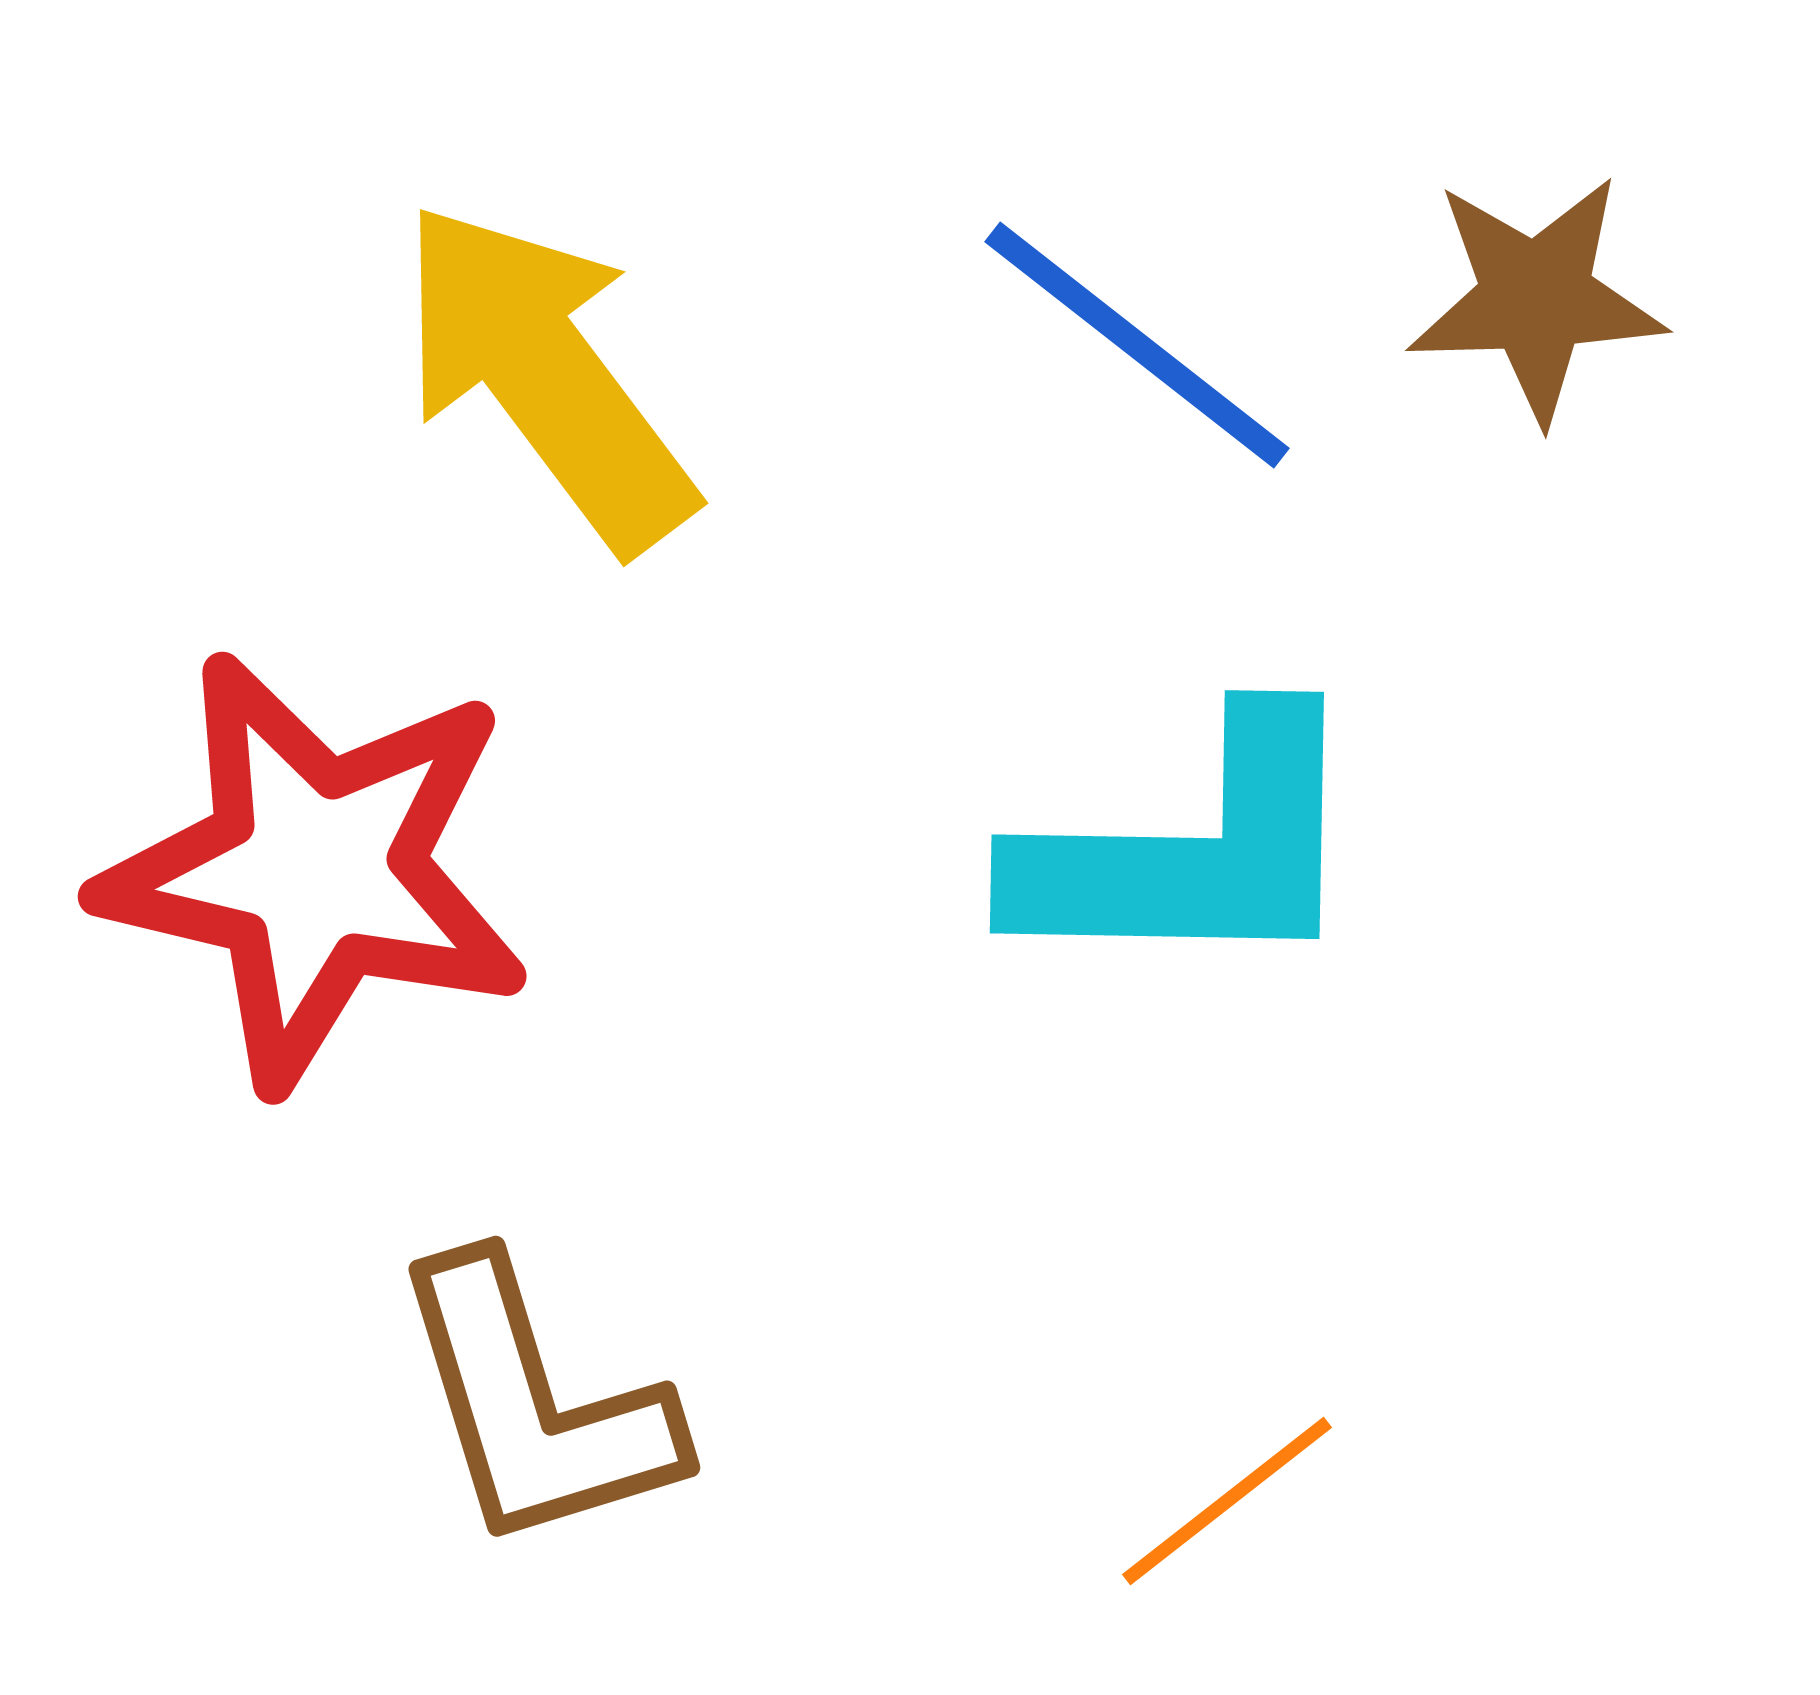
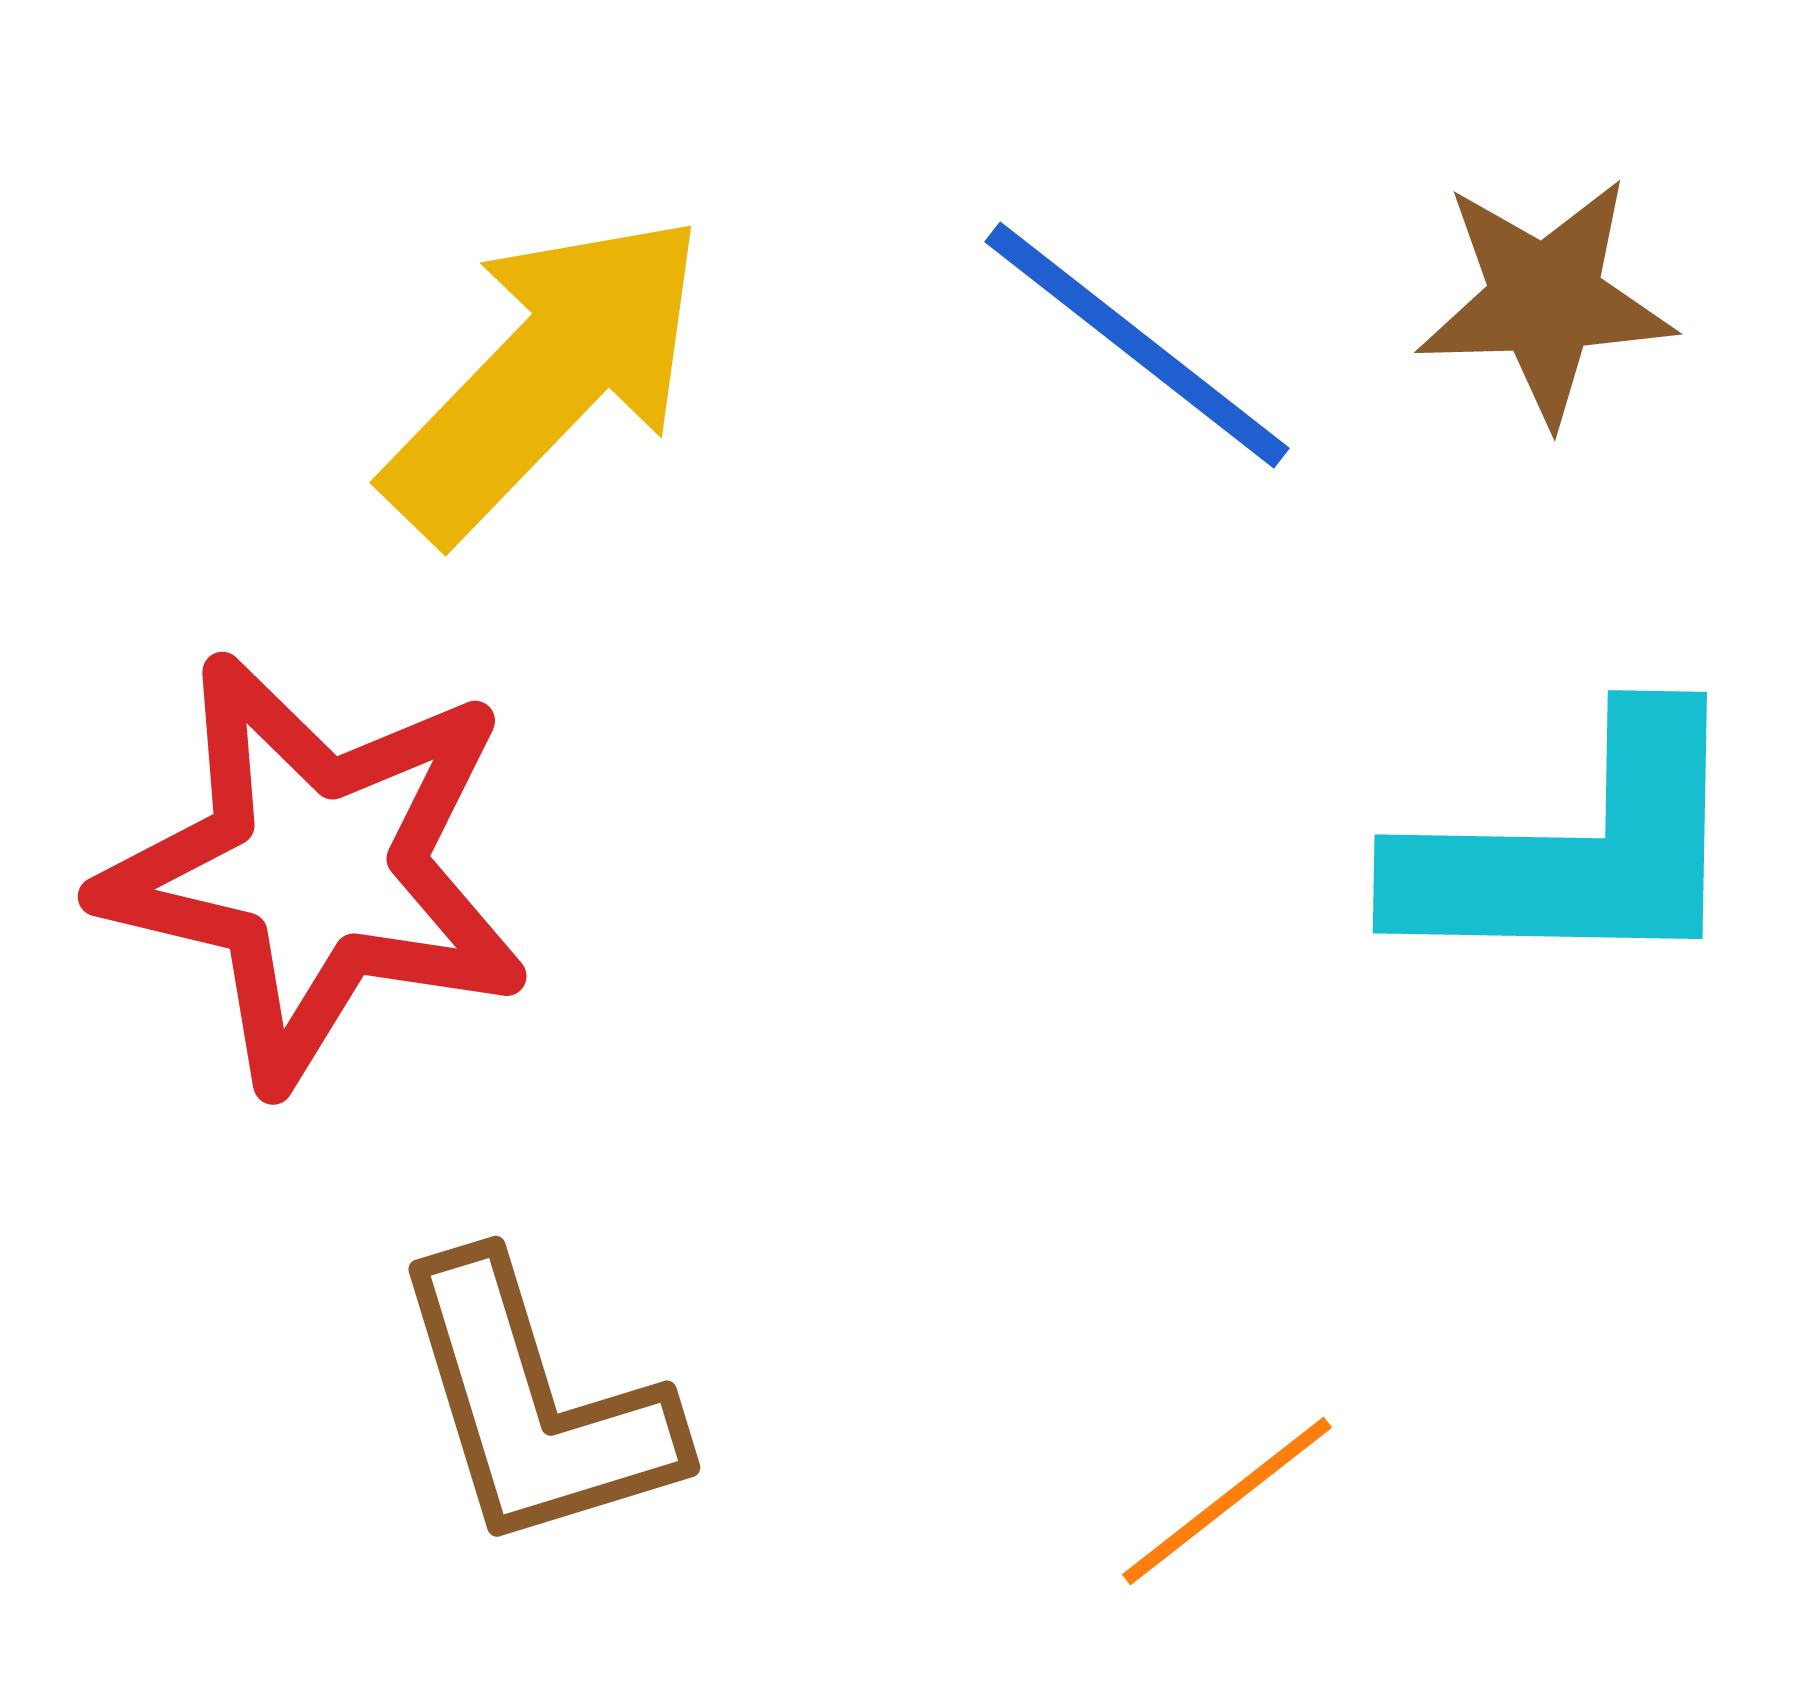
brown star: moved 9 px right, 2 px down
yellow arrow: rotated 81 degrees clockwise
cyan L-shape: moved 383 px right
